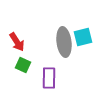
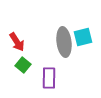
green square: rotated 14 degrees clockwise
